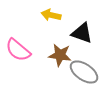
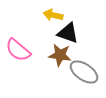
yellow arrow: moved 2 px right
black triangle: moved 14 px left
